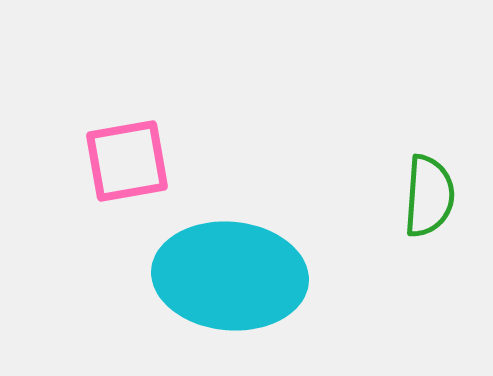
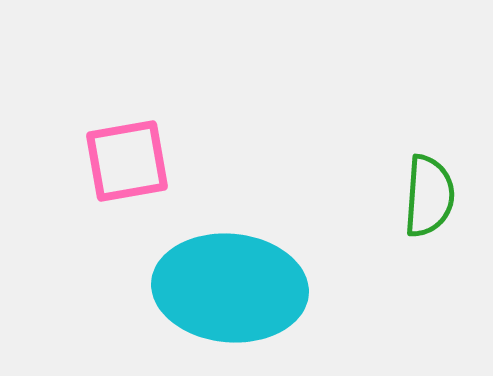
cyan ellipse: moved 12 px down
